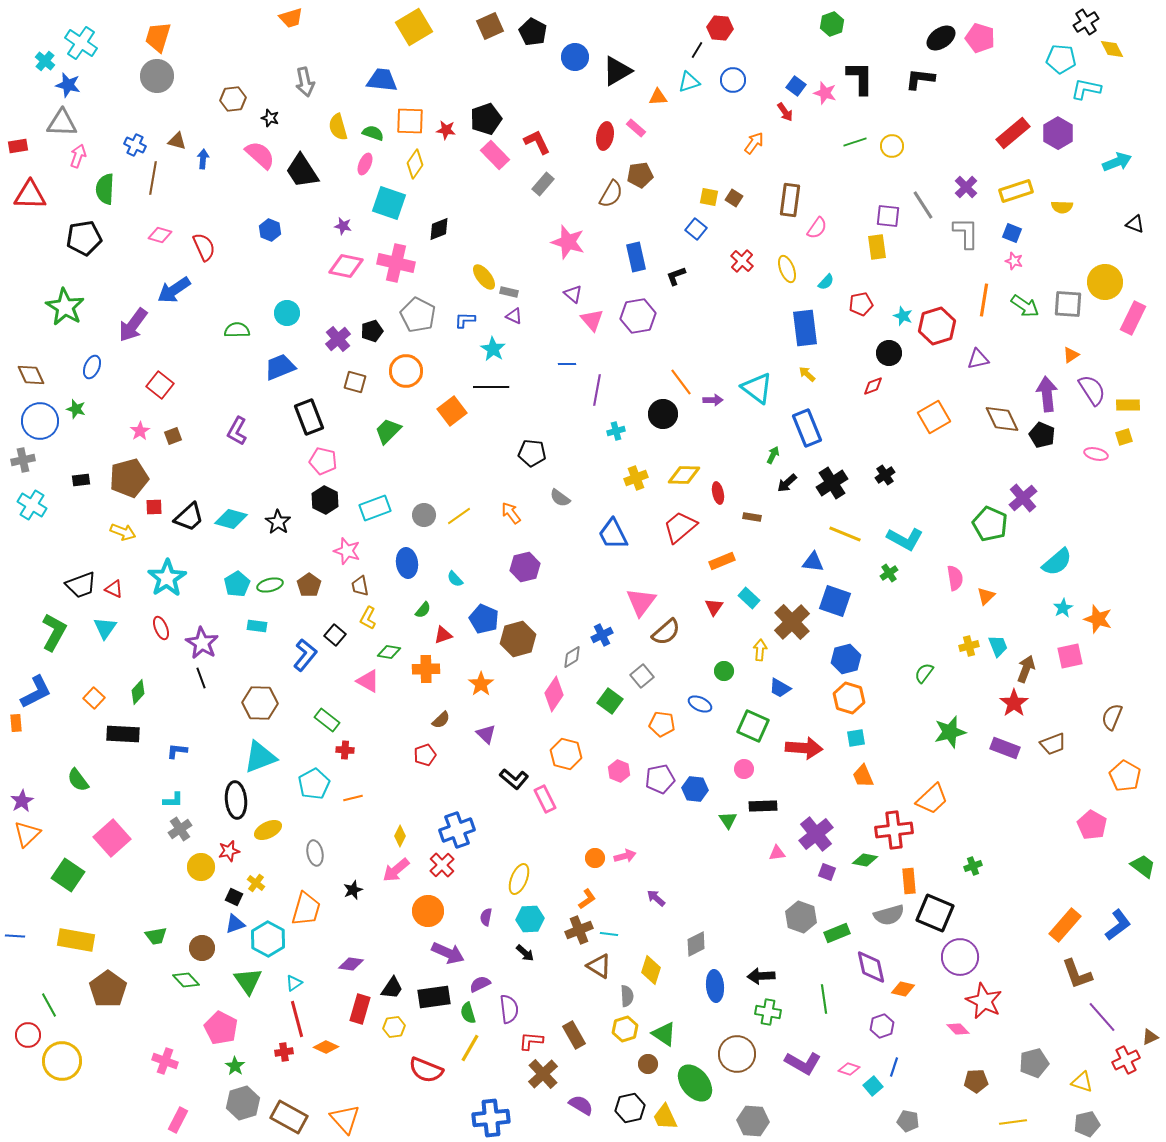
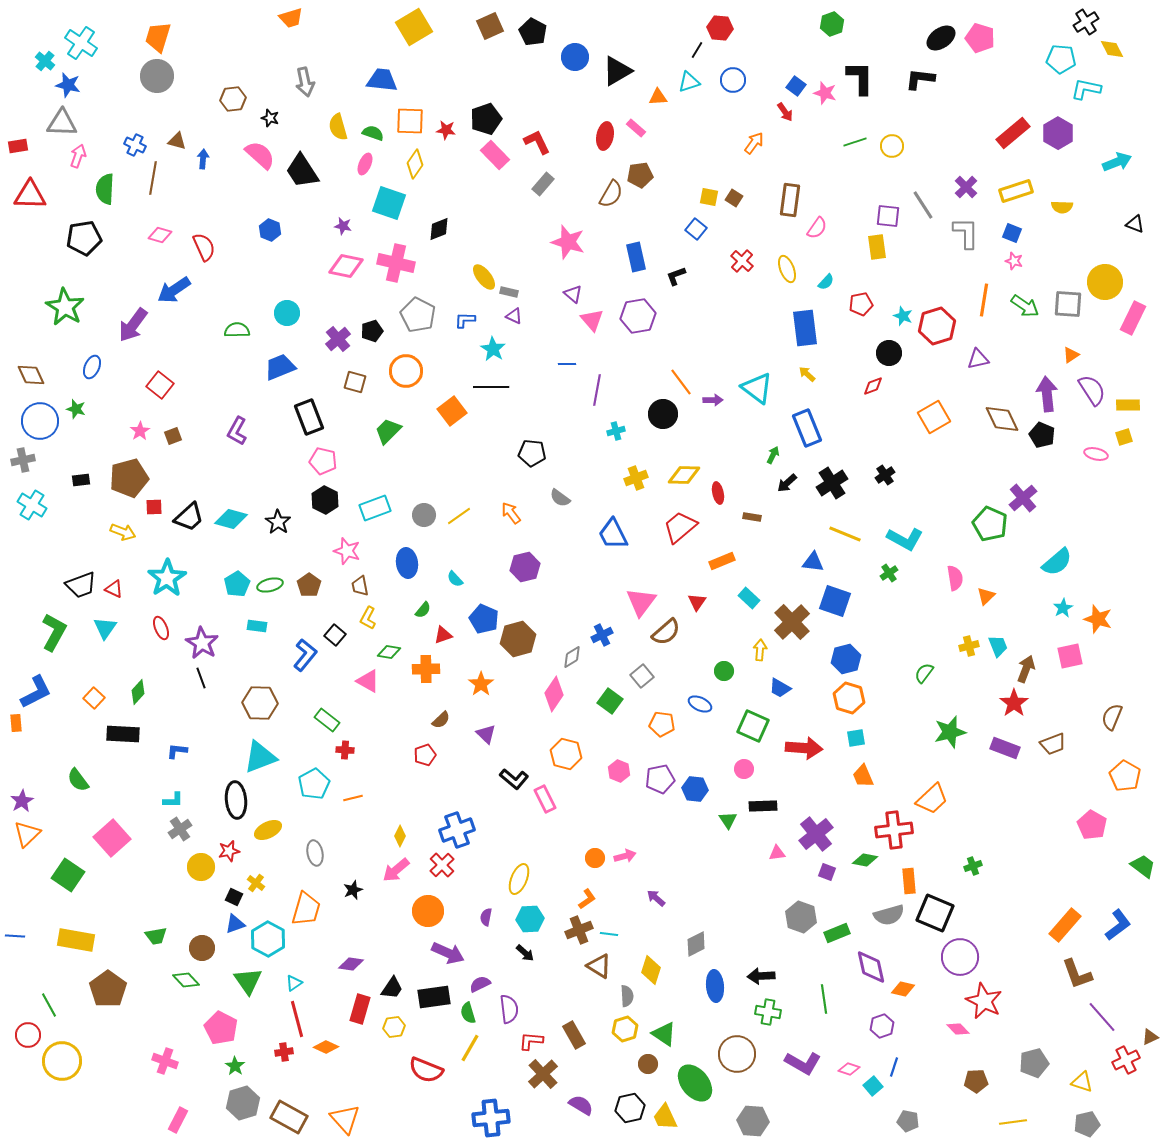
red triangle at (714, 607): moved 17 px left, 5 px up
